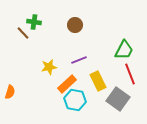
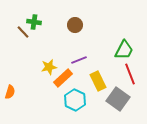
brown line: moved 1 px up
orange rectangle: moved 4 px left, 6 px up
cyan hexagon: rotated 15 degrees clockwise
